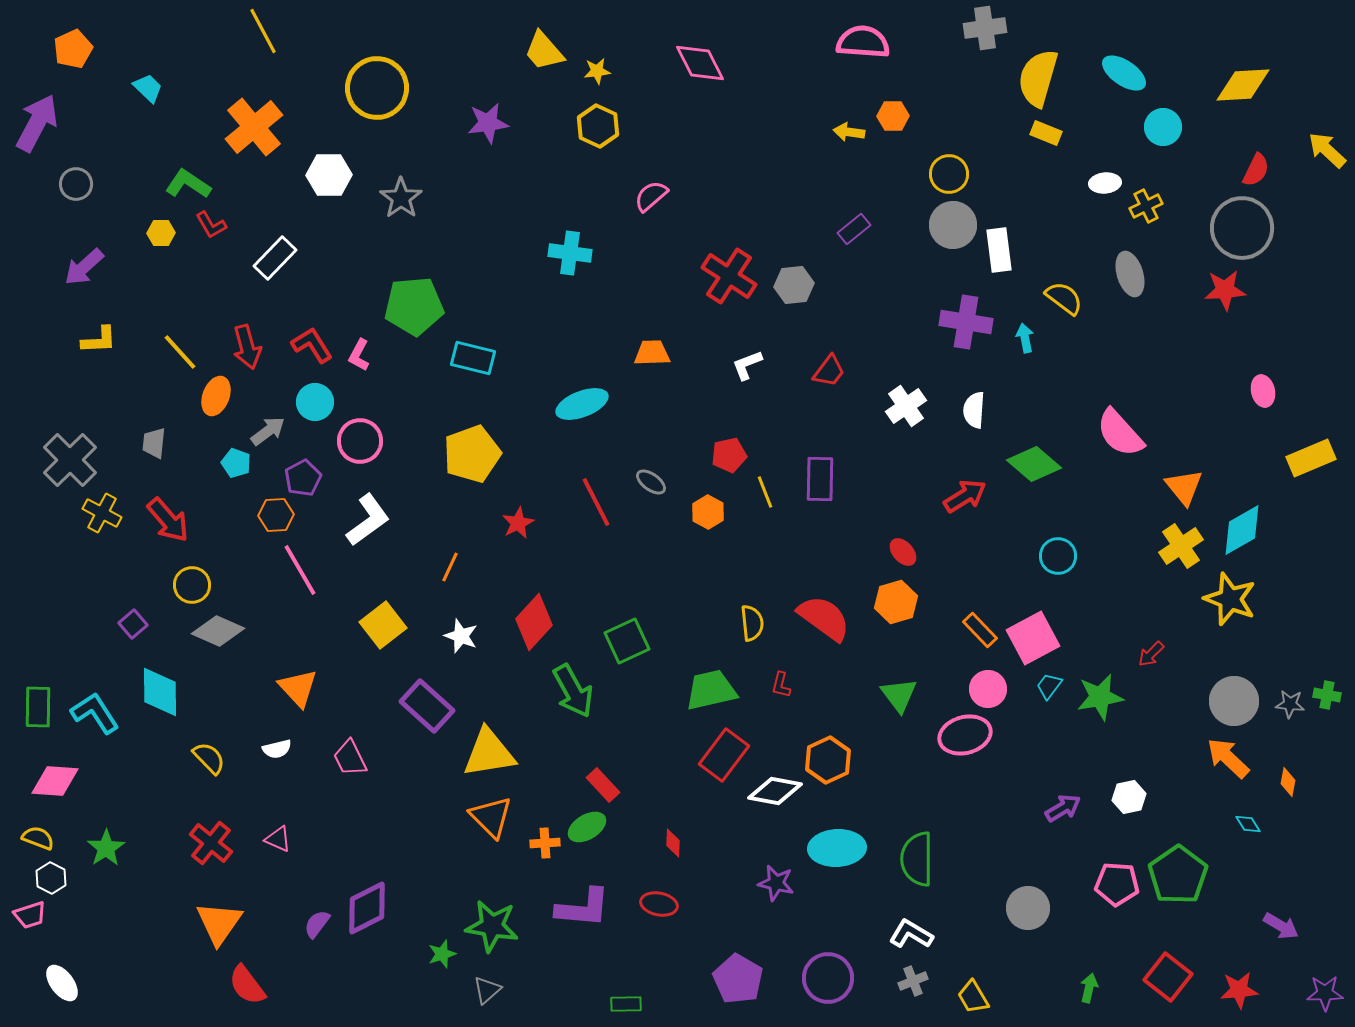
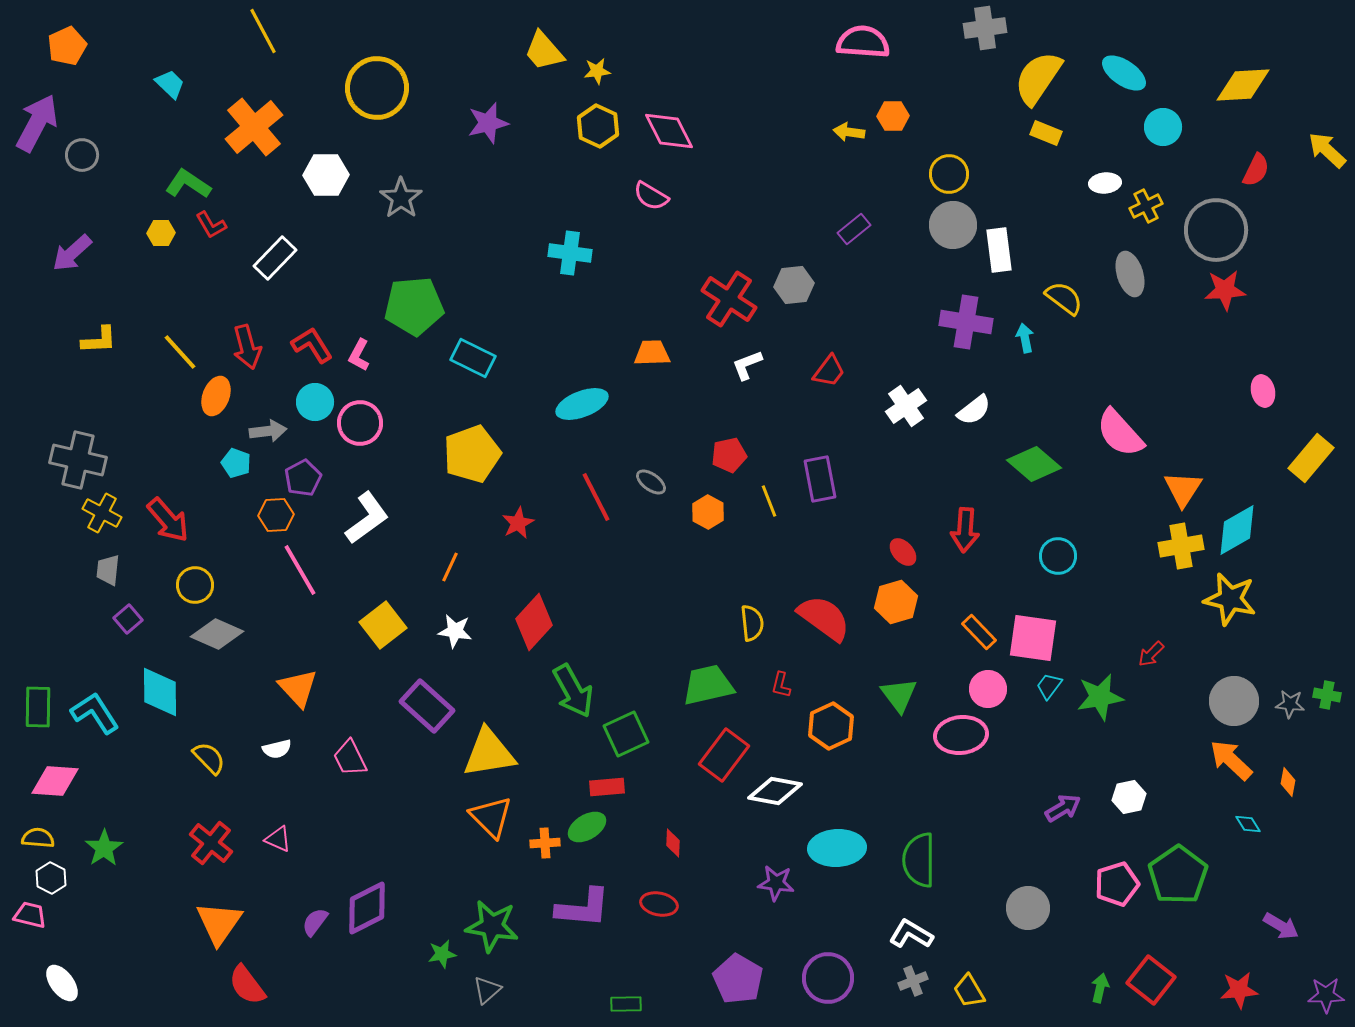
orange pentagon at (73, 49): moved 6 px left, 3 px up
pink diamond at (700, 63): moved 31 px left, 68 px down
yellow semicircle at (1038, 78): rotated 18 degrees clockwise
cyan trapezoid at (148, 88): moved 22 px right, 4 px up
purple star at (488, 123): rotated 6 degrees counterclockwise
white hexagon at (329, 175): moved 3 px left
gray circle at (76, 184): moved 6 px right, 29 px up
pink semicircle at (651, 196): rotated 108 degrees counterclockwise
gray circle at (1242, 228): moved 26 px left, 2 px down
purple arrow at (84, 267): moved 12 px left, 14 px up
red cross at (729, 276): moved 23 px down
cyan rectangle at (473, 358): rotated 12 degrees clockwise
white semicircle at (974, 410): rotated 132 degrees counterclockwise
gray arrow at (268, 431): rotated 30 degrees clockwise
pink circle at (360, 441): moved 18 px up
gray trapezoid at (154, 443): moved 46 px left, 127 px down
yellow rectangle at (1311, 458): rotated 27 degrees counterclockwise
gray cross at (70, 460): moved 8 px right; rotated 32 degrees counterclockwise
purple rectangle at (820, 479): rotated 12 degrees counterclockwise
orange triangle at (1184, 487): moved 1 px left, 2 px down; rotated 12 degrees clockwise
yellow line at (765, 492): moved 4 px right, 9 px down
red arrow at (965, 496): moved 34 px down; rotated 126 degrees clockwise
red line at (596, 502): moved 5 px up
white L-shape at (368, 520): moved 1 px left, 2 px up
cyan diamond at (1242, 530): moved 5 px left
yellow cross at (1181, 546): rotated 24 degrees clockwise
yellow circle at (192, 585): moved 3 px right
yellow star at (1230, 599): rotated 8 degrees counterclockwise
purple square at (133, 624): moved 5 px left, 5 px up
orange rectangle at (980, 630): moved 1 px left, 2 px down
gray diamond at (218, 631): moved 1 px left, 3 px down
white star at (461, 636): moved 6 px left, 5 px up; rotated 12 degrees counterclockwise
pink square at (1033, 638): rotated 36 degrees clockwise
green square at (627, 641): moved 1 px left, 93 px down
green trapezoid at (711, 690): moved 3 px left, 5 px up
pink ellipse at (965, 735): moved 4 px left; rotated 9 degrees clockwise
orange arrow at (1228, 758): moved 3 px right, 2 px down
orange hexagon at (828, 760): moved 3 px right, 34 px up
red rectangle at (603, 785): moved 4 px right, 2 px down; rotated 52 degrees counterclockwise
yellow semicircle at (38, 838): rotated 16 degrees counterclockwise
green star at (106, 848): moved 2 px left
green semicircle at (917, 859): moved 2 px right, 1 px down
purple star at (776, 883): rotated 6 degrees counterclockwise
pink pentagon at (1117, 884): rotated 21 degrees counterclockwise
pink trapezoid at (30, 915): rotated 148 degrees counterclockwise
purple semicircle at (317, 924): moved 2 px left, 2 px up
green star at (442, 954): rotated 8 degrees clockwise
red square at (1168, 977): moved 17 px left, 3 px down
green arrow at (1089, 988): moved 11 px right
purple star at (1325, 993): moved 1 px right, 2 px down
yellow trapezoid at (973, 997): moved 4 px left, 6 px up
